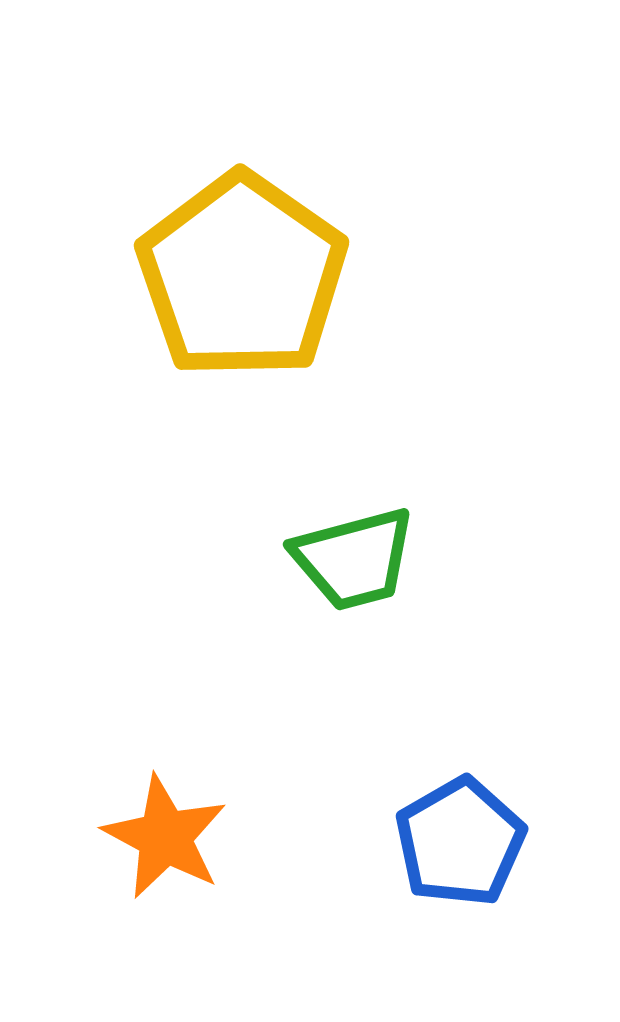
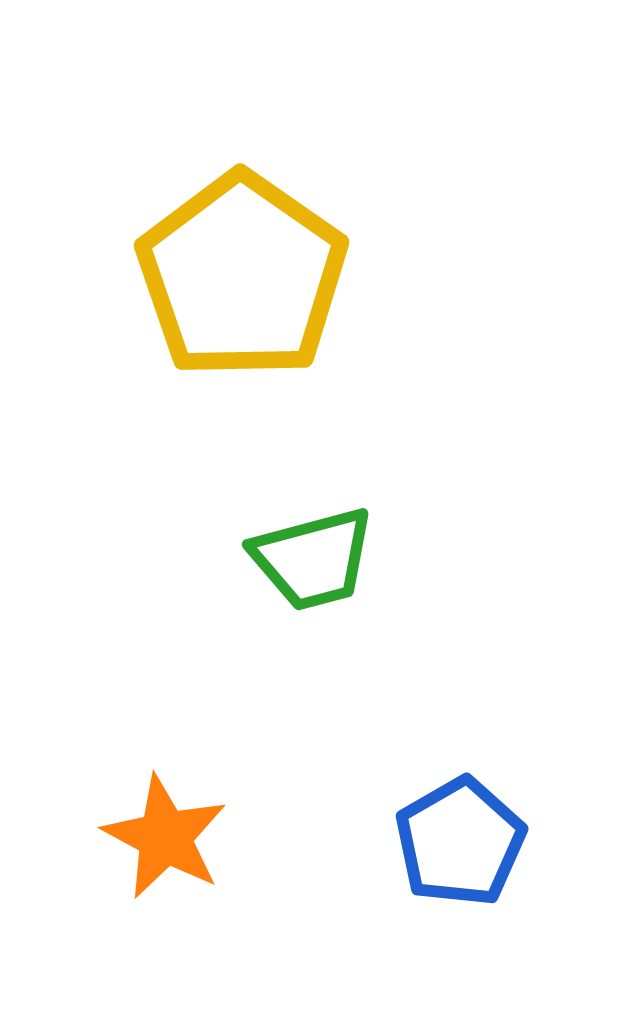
green trapezoid: moved 41 px left
